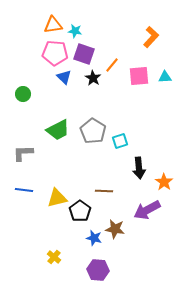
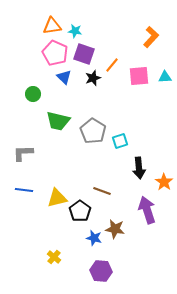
orange triangle: moved 1 px left, 1 px down
pink pentagon: rotated 20 degrees clockwise
black star: rotated 21 degrees clockwise
green circle: moved 10 px right
green trapezoid: moved 9 px up; rotated 40 degrees clockwise
brown line: moved 2 px left; rotated 18 degrees clockwise
purple arrow: rotated 100 degrees clockwise
purple hexagon: moved 3 px right, 1 px down
